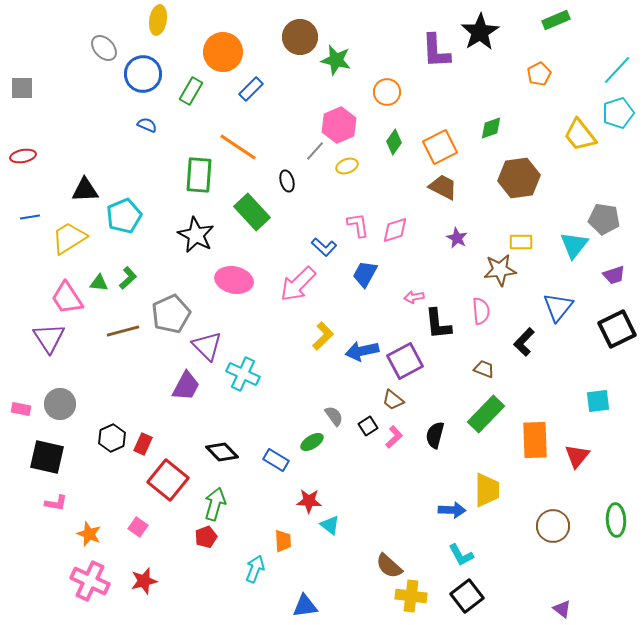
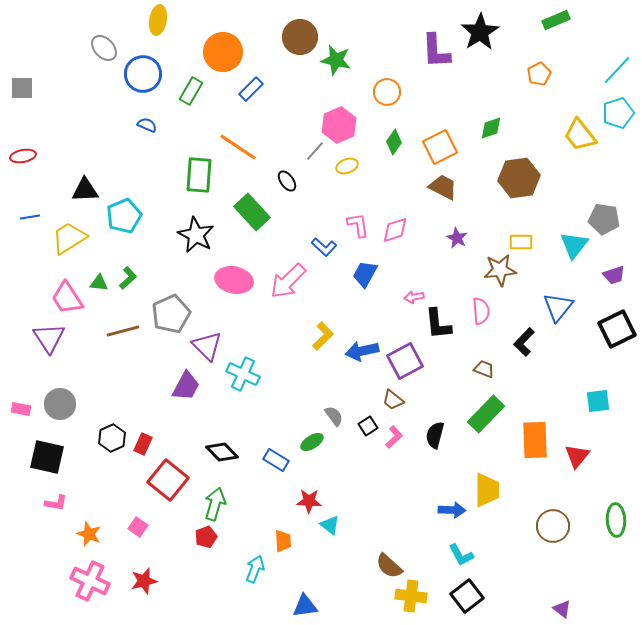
black ellipse at (287, 181): rotated 20 degrees counterclockwise
pink arrow at (298, 284): moved 10 px left, 3 px up
